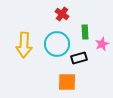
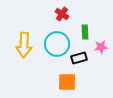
pink star: moved 1 px left, 3 px down; rotated 16 degrees clockwise
